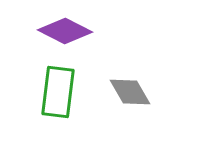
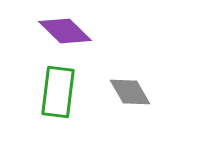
purple diamond: rotated 18 degrees clockwise
